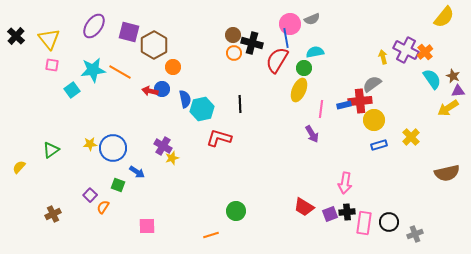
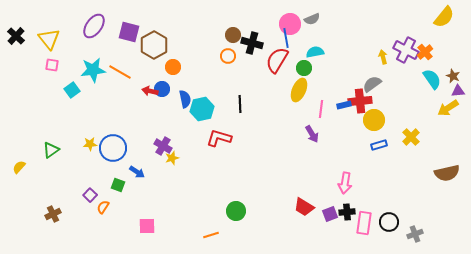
orange circle at (234, 53): moved 6 px left, 3 px down
